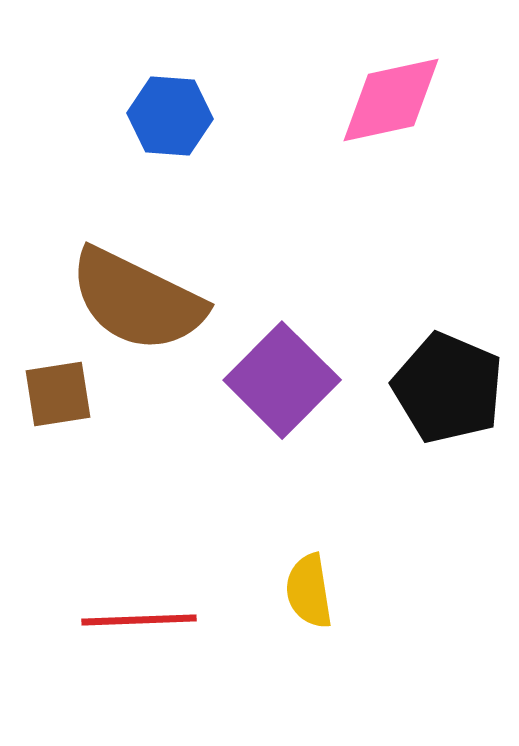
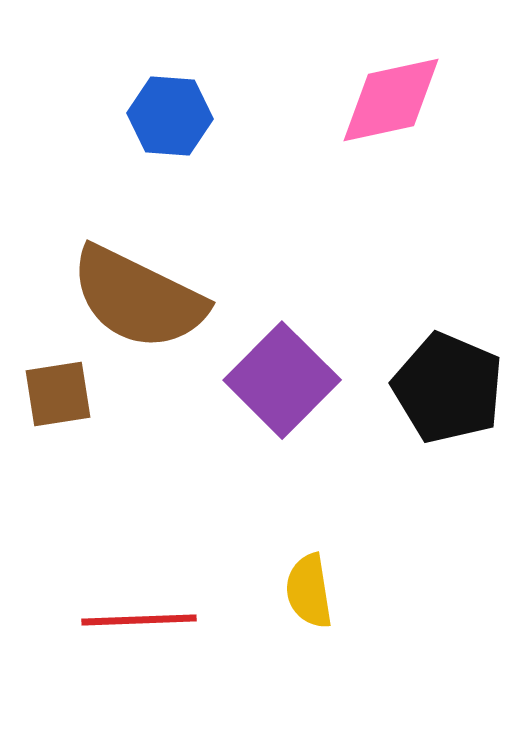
brown semicircle: moved 1 px right, 2 px up
